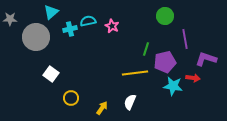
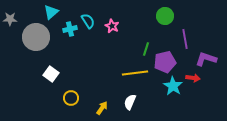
cyan semicircle: rotated 70 degrees clockwise
cyan star: rotated 24 degrees clockwise
